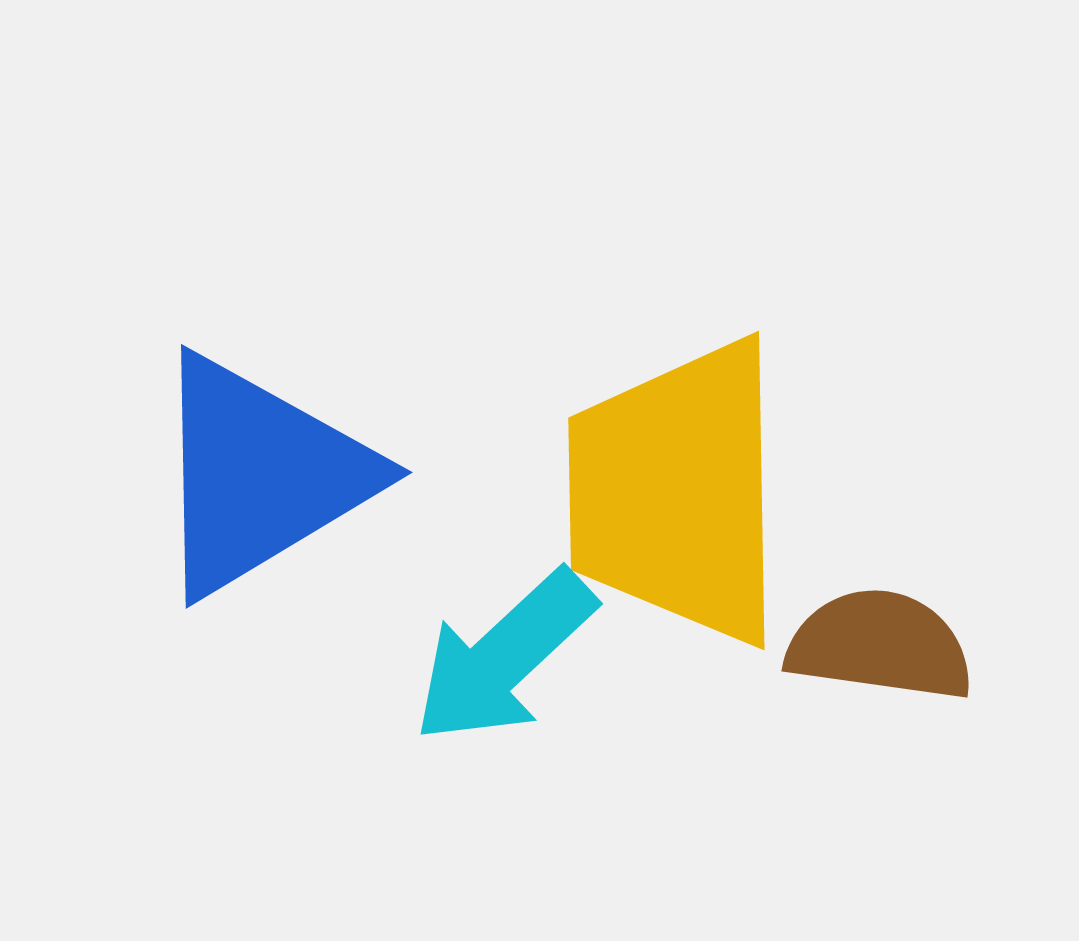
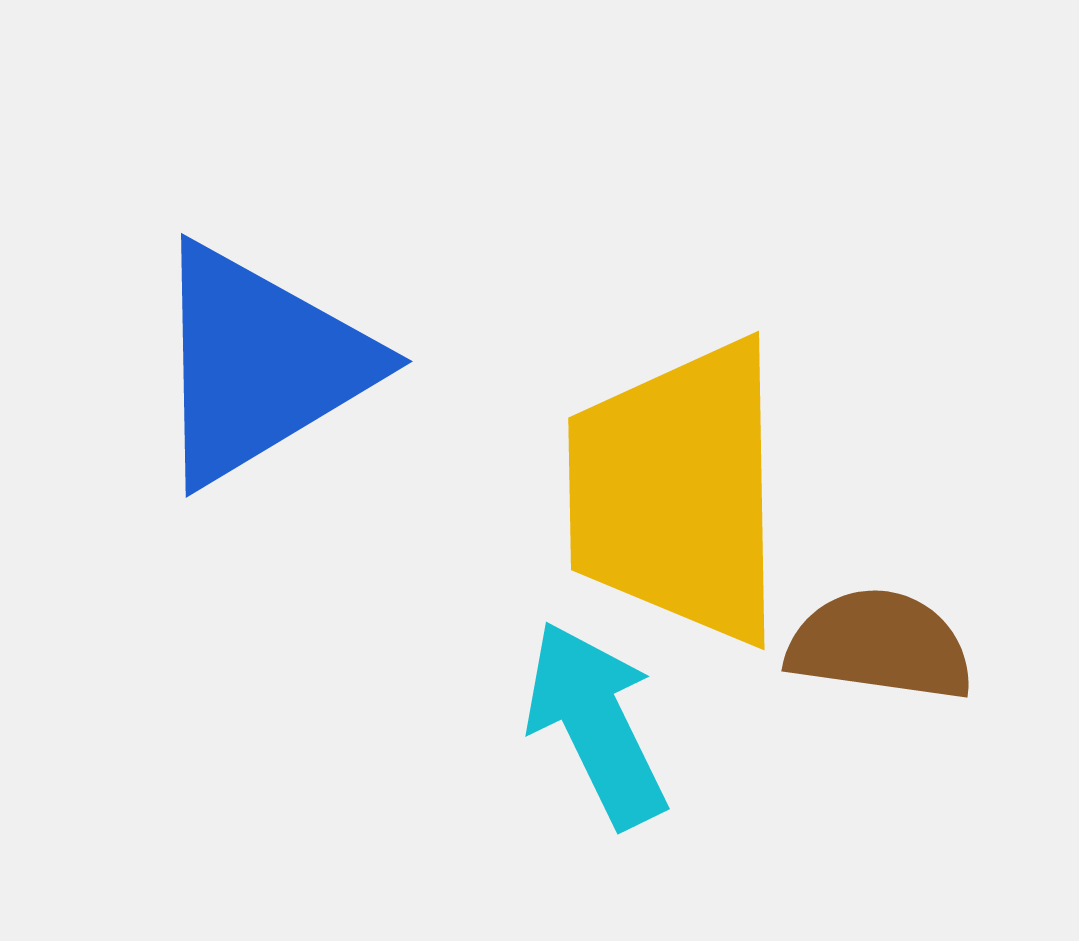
blue triangle: moved 111 px up
cyan arrow: moved 92 px right, 67 px down; rotated 107 degrees clockwise
